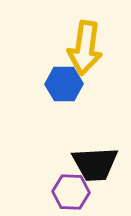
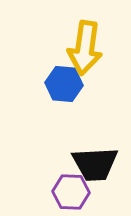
blue hexagon: rotated 6 degrees clockwise
